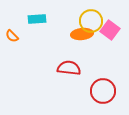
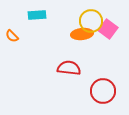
cyan rectangle: moved 4 px up
pink square: moved 2 px left, 1 px up
